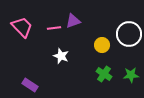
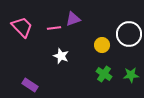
purple triangle: moved 2 px up
